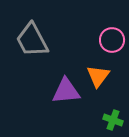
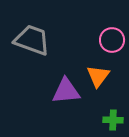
gray trapezoid: rotated 138 degrees clockwise
green cross: rotated 18 degrees counterclockwise
